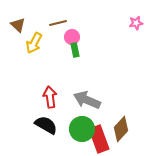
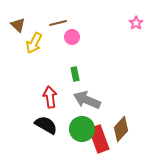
pink star: rotated 24 degrees counterclockwise
green rectangle: moved 24 px down
